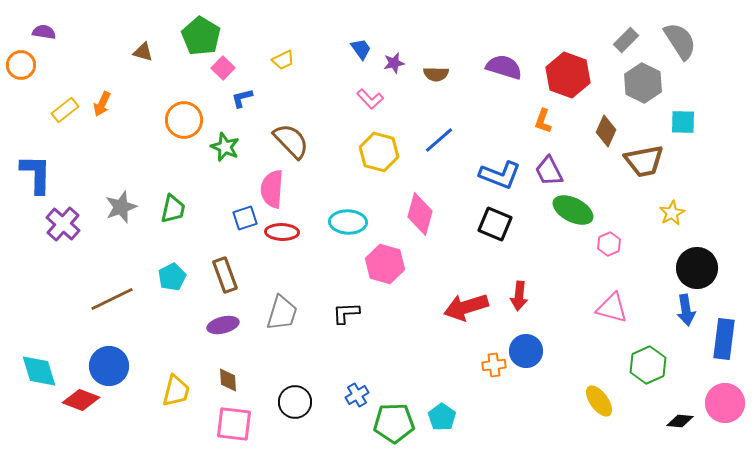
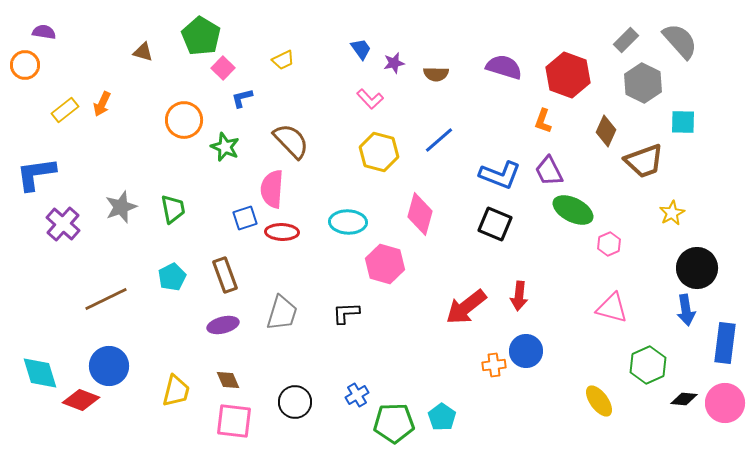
gray semicircle at (680, 41): rotated 9 degrees counterclockwise
orange circle at (21, 65): moved 4 px right
brown trapezoid at (644, 161): rotated 9 degrees counterclockwise
blue L-shape at (36, 174): rotated 99 degrees counterclockwise
green trapezoid at (173, 209): rotated 24 degrees counterclockwise
brown line at (112, 299): moved 6 px left
red arrow at (466, 307): rotated 21 degrees counterclockwise
blue rectangle at (724, 339): moved 1 px right, 4 px down
cyan diamond at (39, 371): moved 1 px right, 2 px down
brown diamond at (228, 380): rotated 20 degrees counterclockwise
black diamond at (680, 421): moved 4 px right, 22 px up
pink square at (234, 424): moved 3 px up
